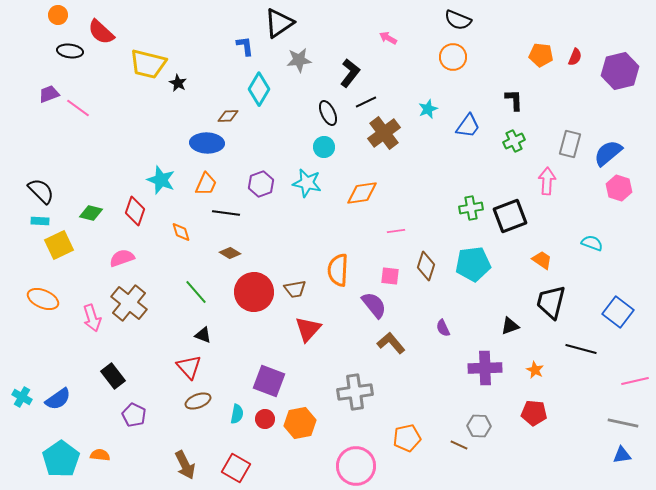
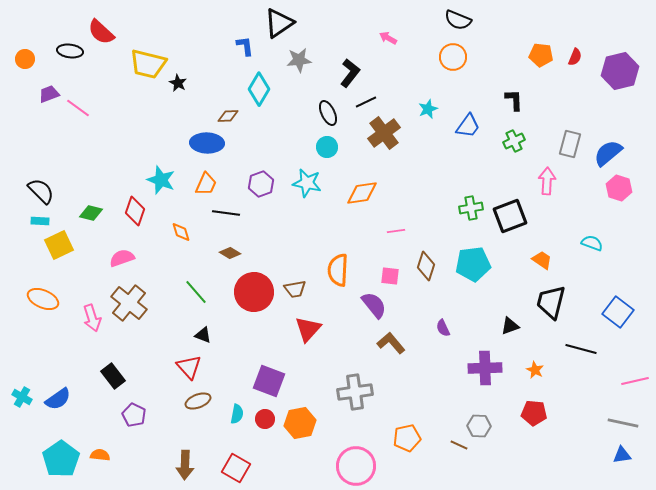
orange circle at (58, 15): moved 33 px left, 44 px down
cyan circle at (324, 147): moved 3 px right
brown arrow at (185, 465): rotated 28 degrees clockwise
